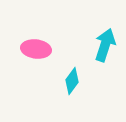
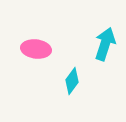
cyan arrow: moved 1 px up
